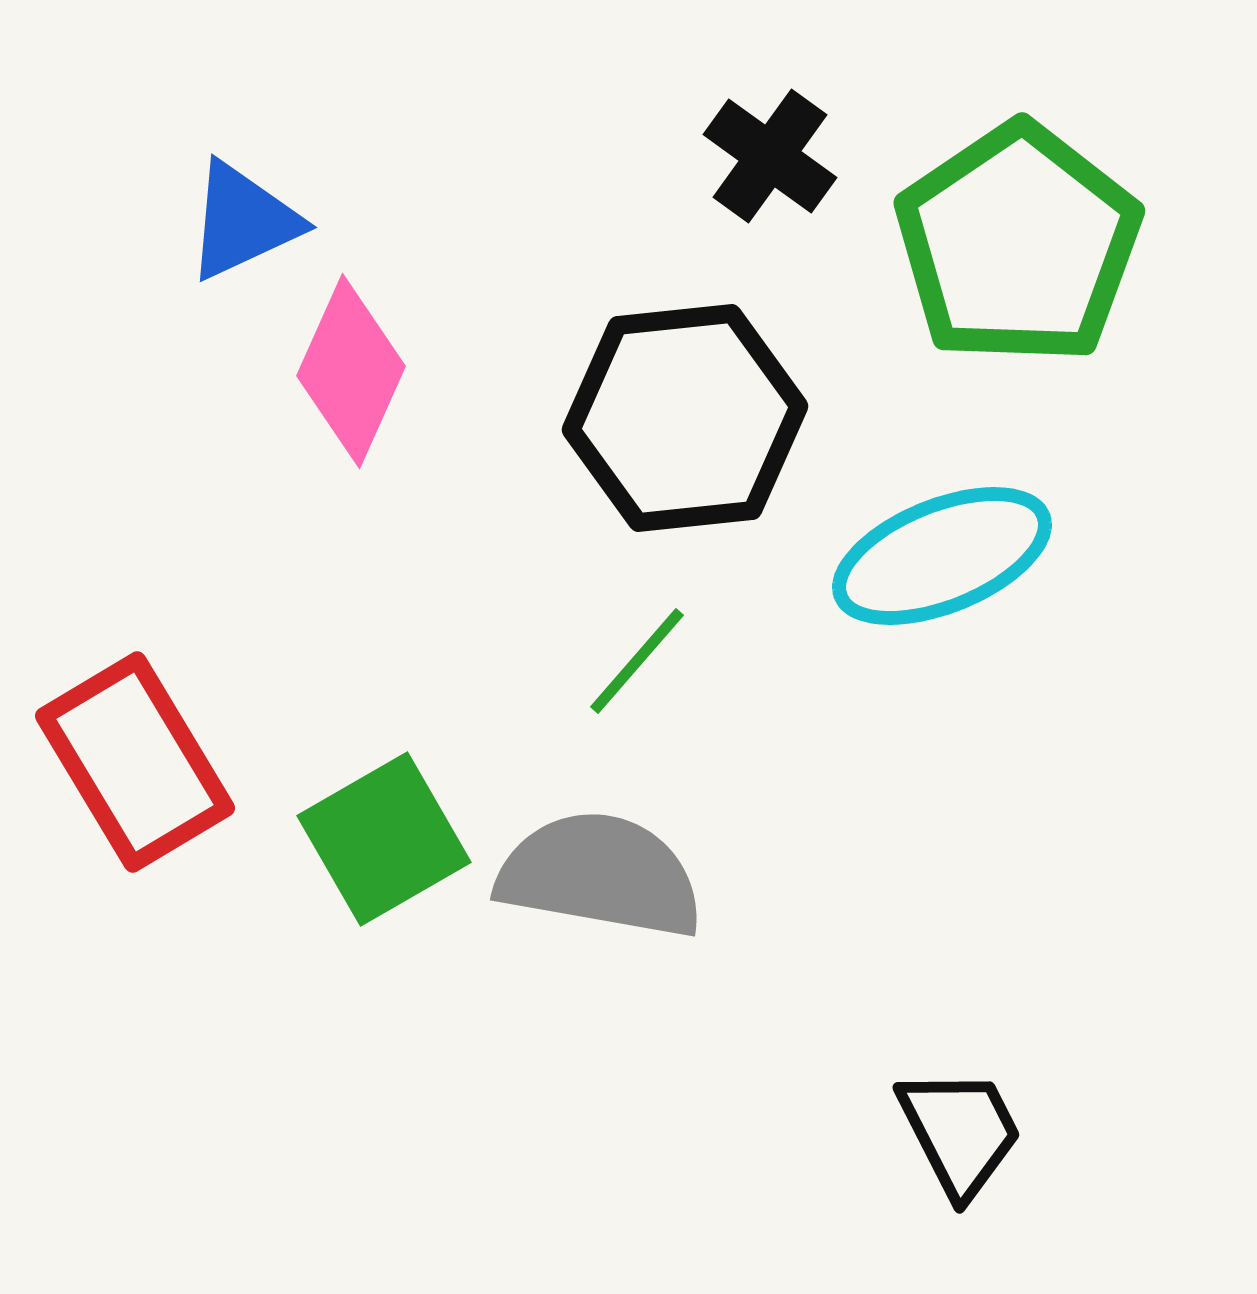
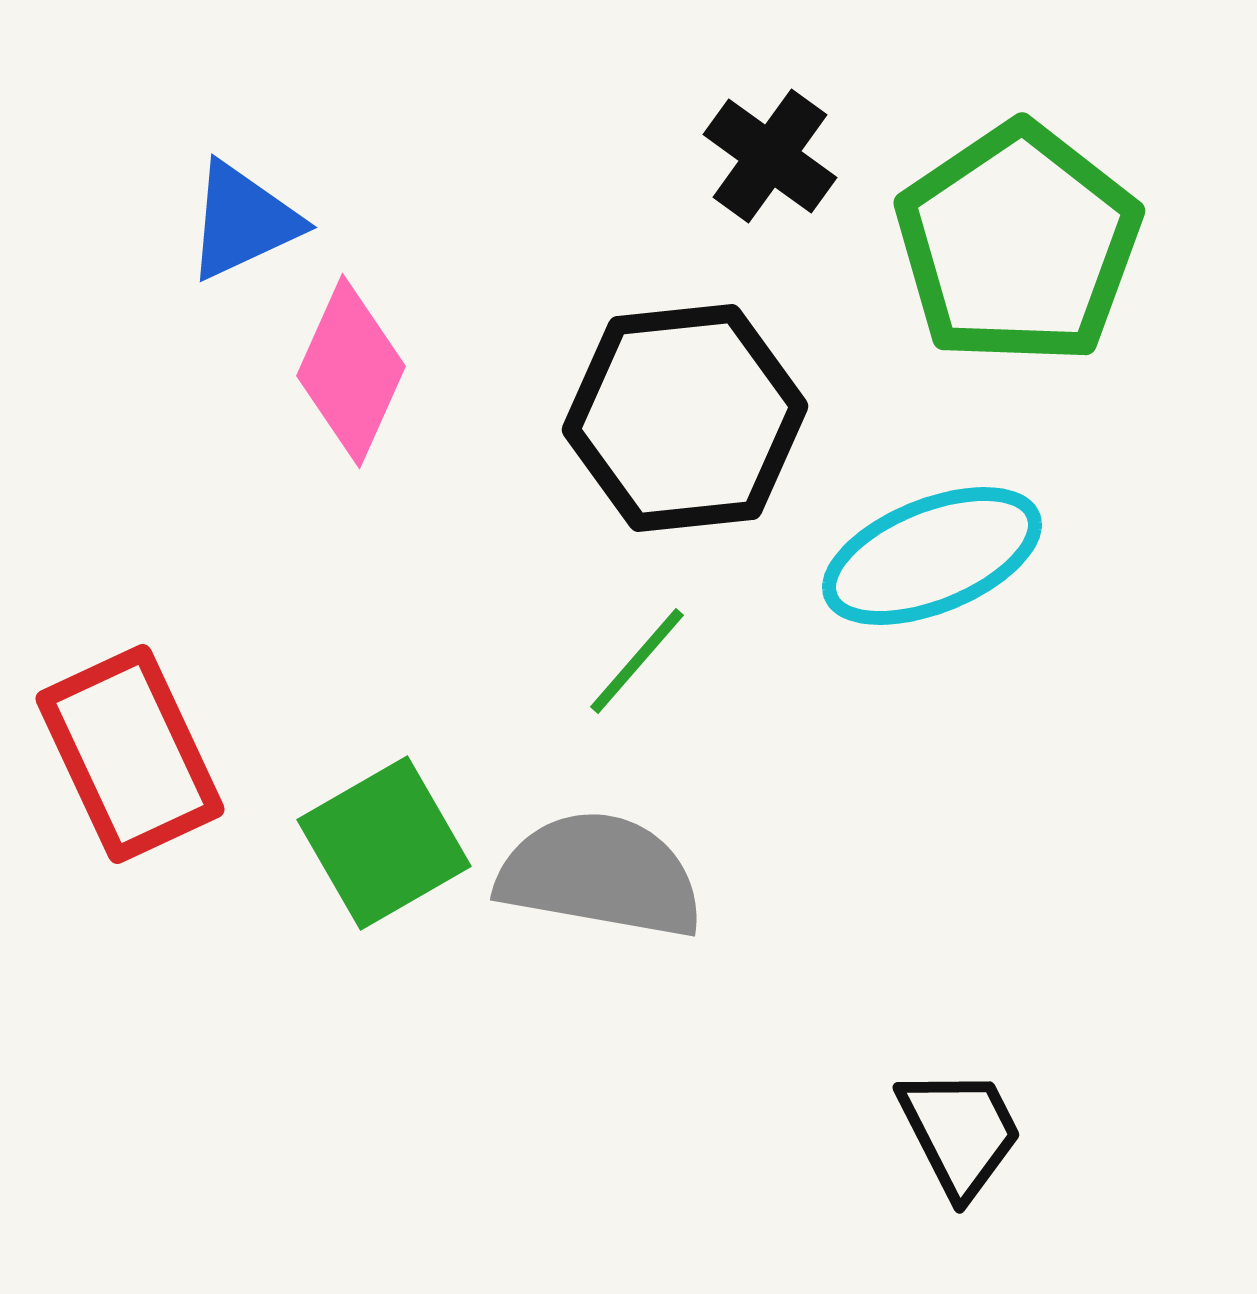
cyan ellipse: moved 10 px left
red rectangle: moved 5 px left, 8 px up; rotated 6 degrees clockwise
green square: moved 4 px down
